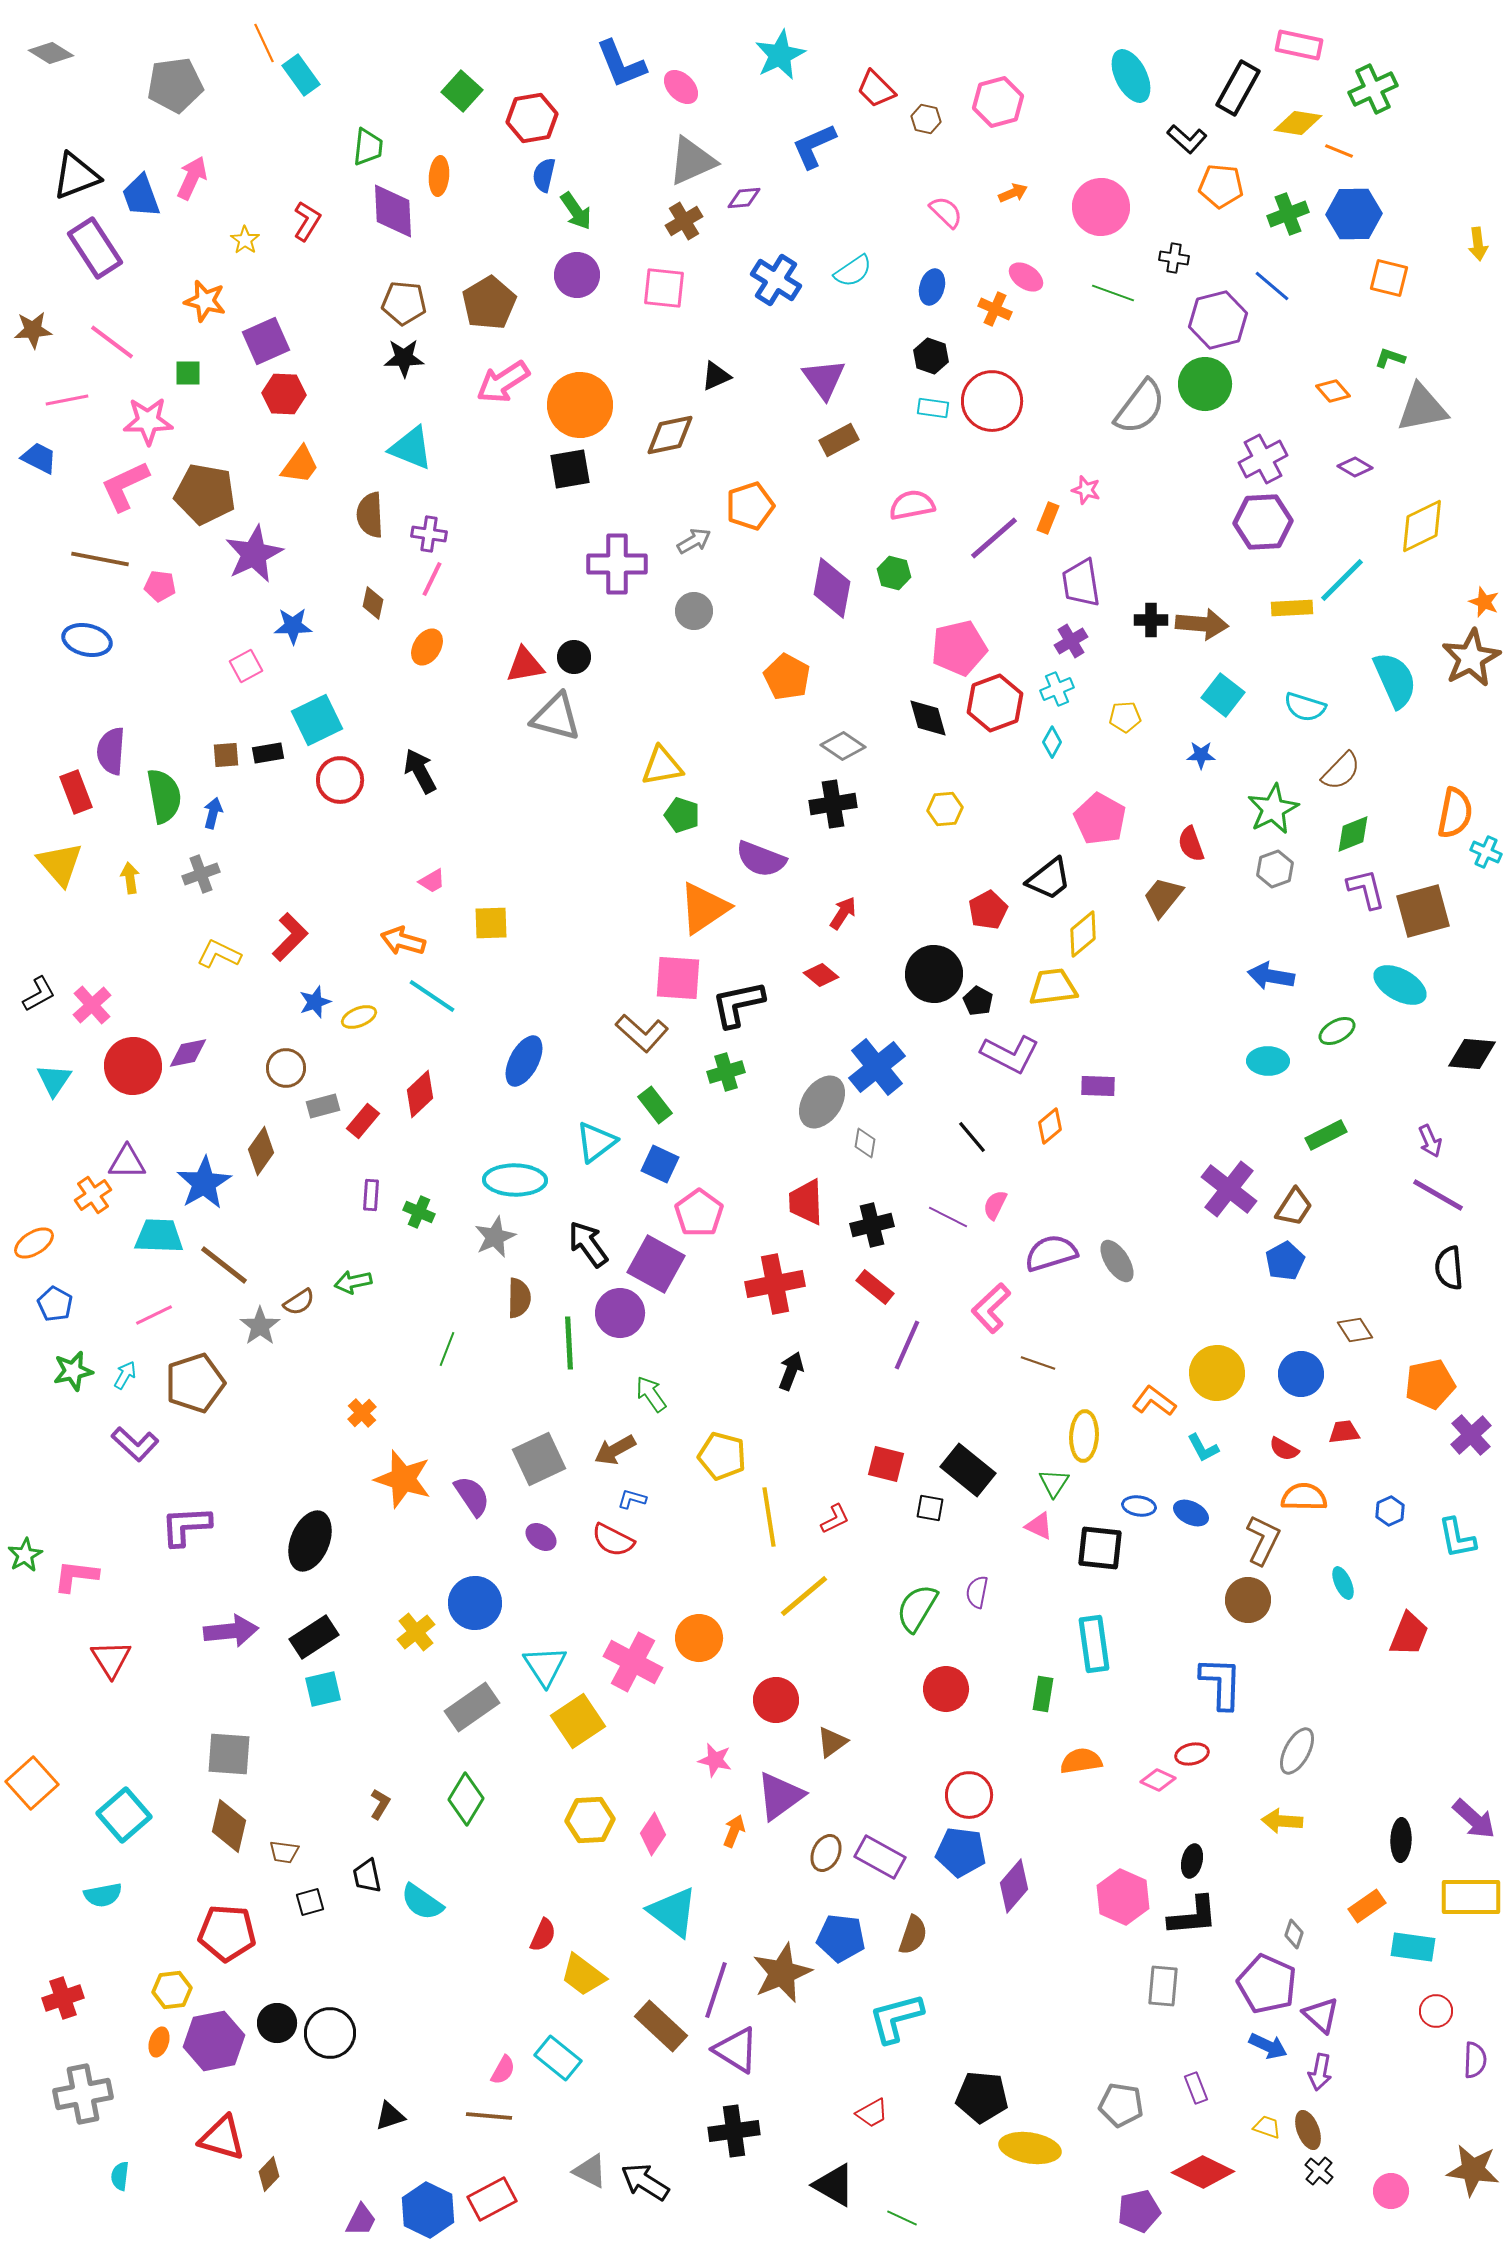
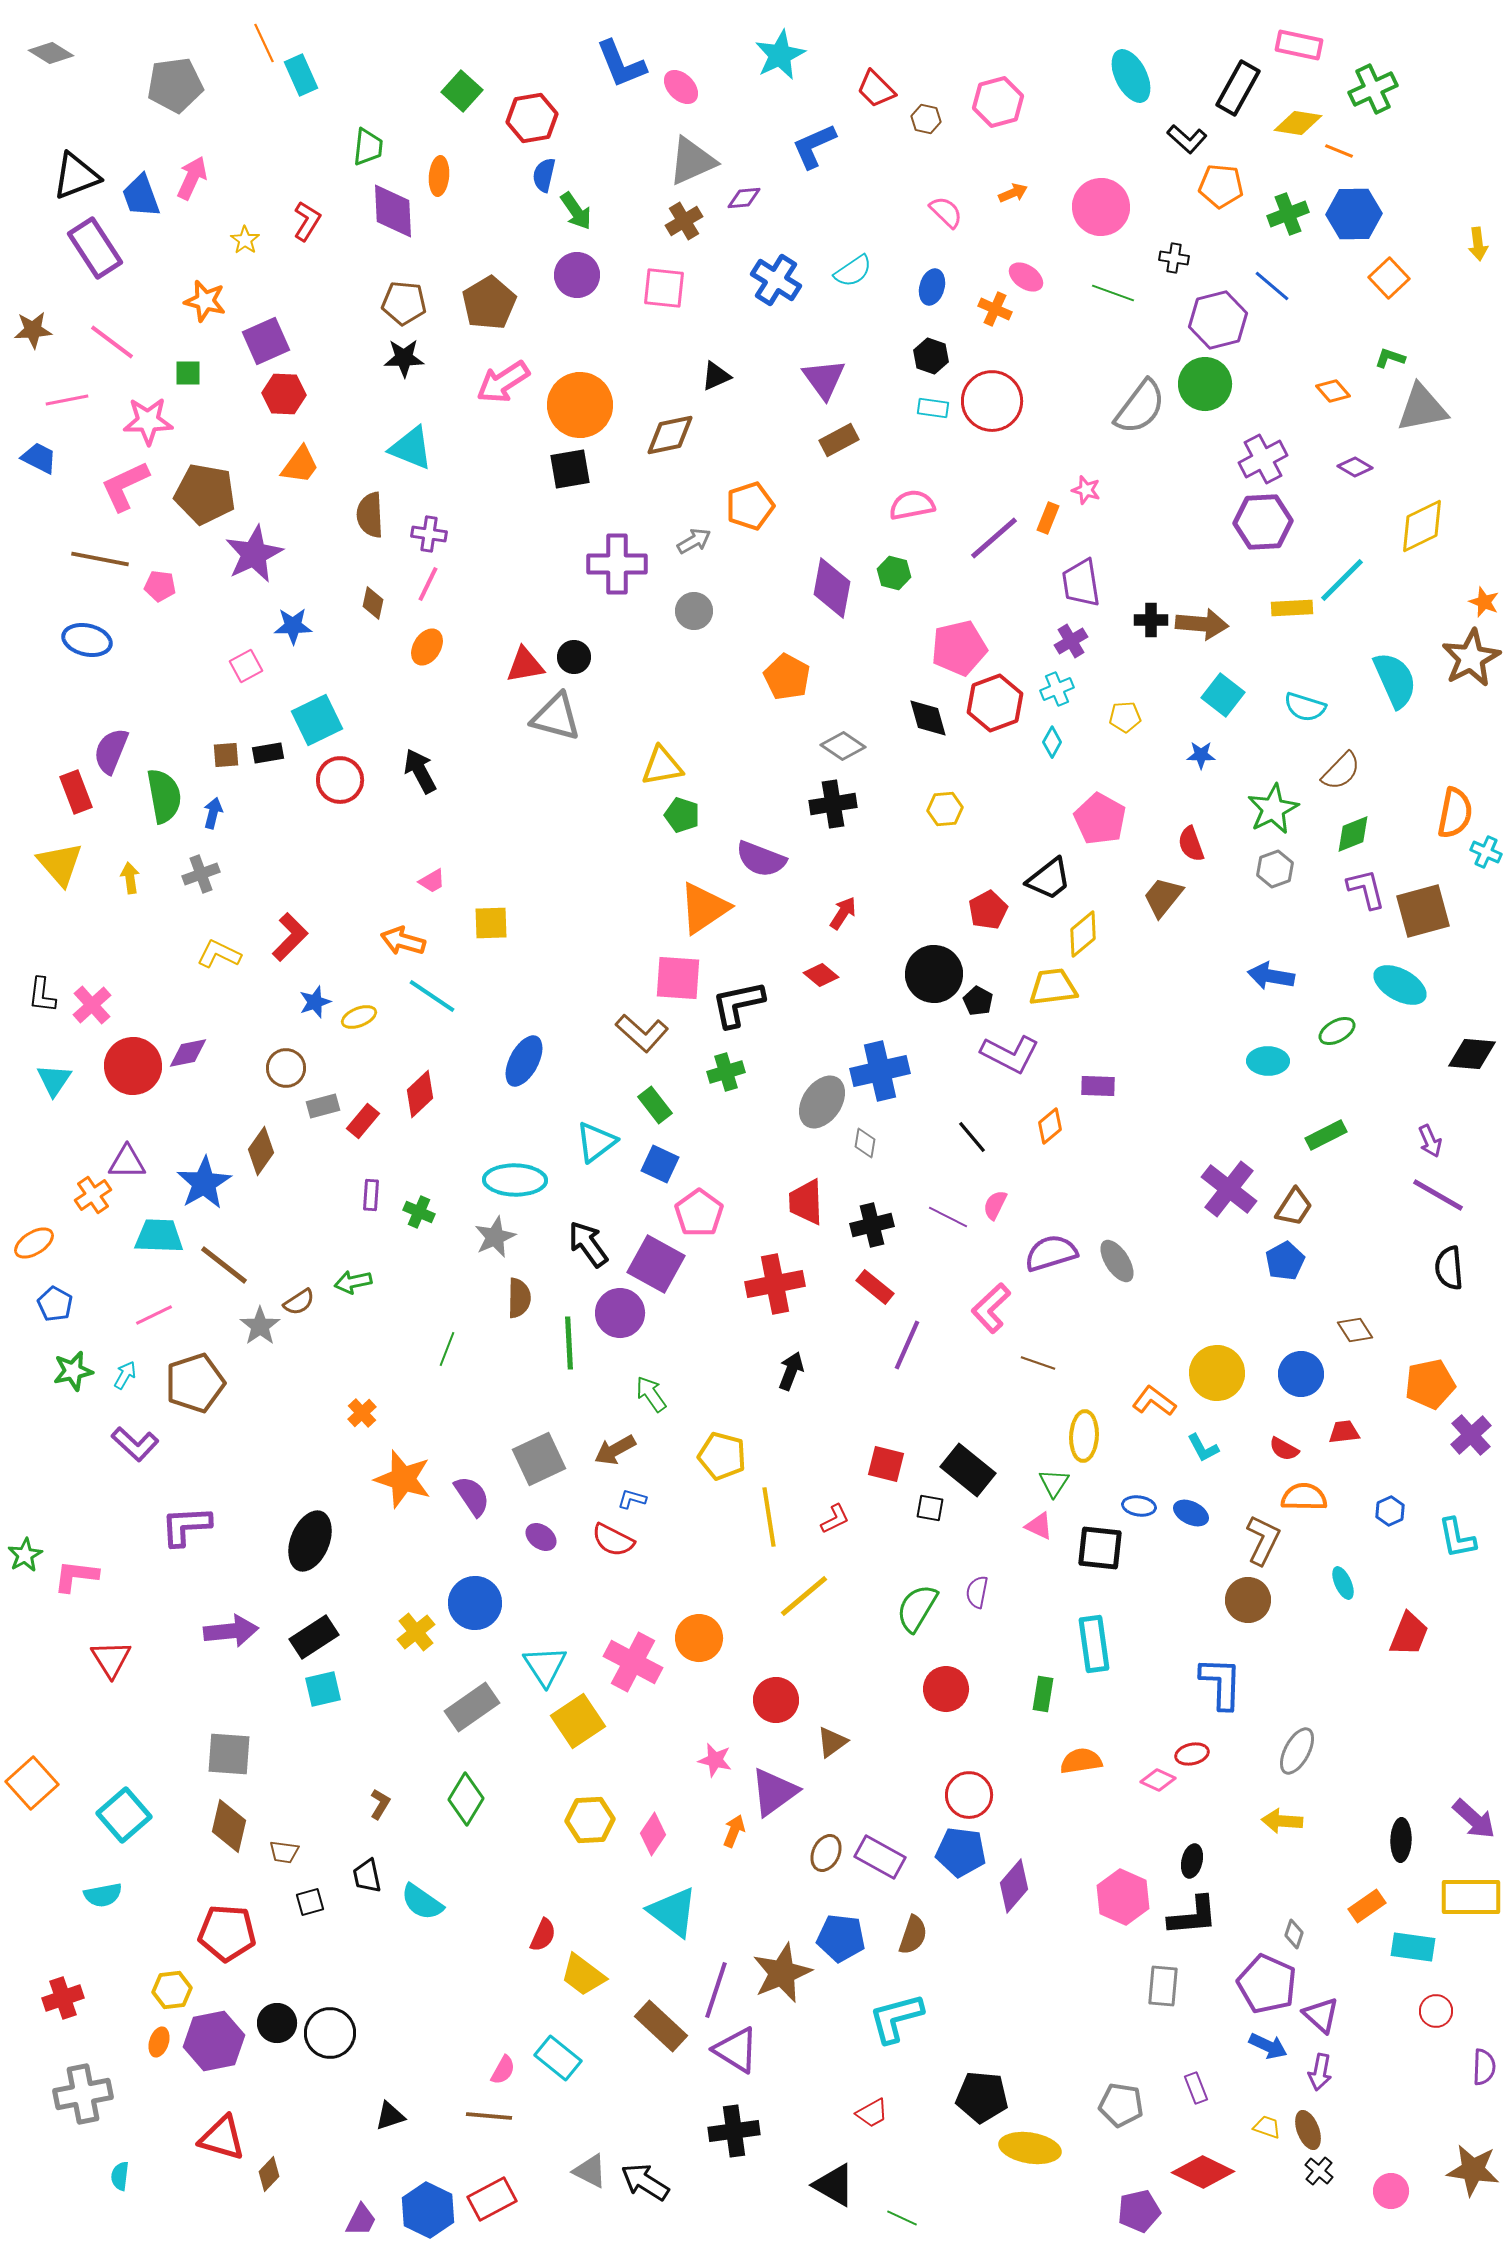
cyan rectangle at (301, 75): rotated 12 degrees clockwise
orange square at (1389, 278): rotated 33 degrees clockwise
pink line at (432, 579): moved 4 px left, 5 px down
purple semicircle at (111, 751): rotated 18 degrees clockwise
black L-shape at (39, 994): moved 3 px right, 1 px down; rotated 126 degrees clockwise
blue cross at (877, 1067): moved 3 px right, 4 px down; rotated 26 degrees clockwise
purple triangle at (780, 1796): moved 6 px left, 4 px up
purple semicircle at (1475, 2060): moved 9 px right, 7 px down
